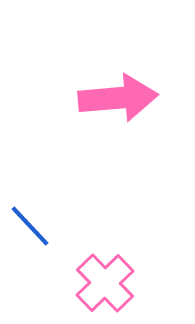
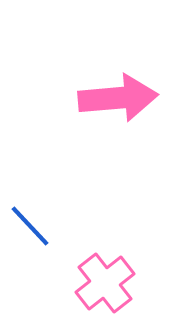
pink cross: rotated 6 degrees clockwise
